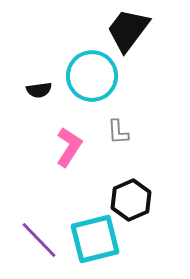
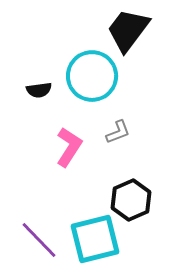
gray L-shape: rotated 108 degrees counterclockwise
